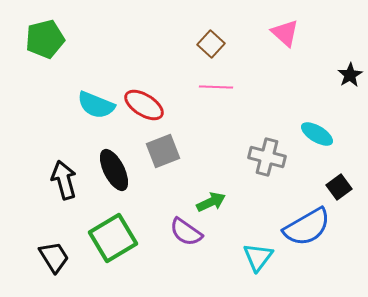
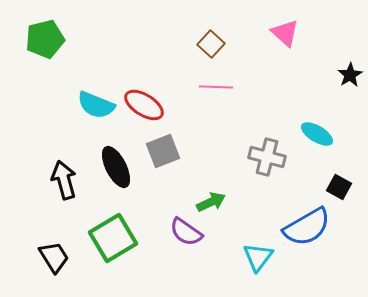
black ellipse: moved 2 px right, 3 px up
black square: rotated 25 degrees counterclockwise
